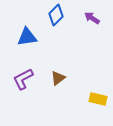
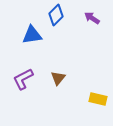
blue triangle: moved 5 px right, 2 px up
brown triangle: rotated 14 degrees counterclockwise
